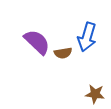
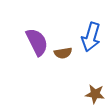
blue arrow: moved 4 px right
purple semicircle: rotated 20 degrees clockwise
